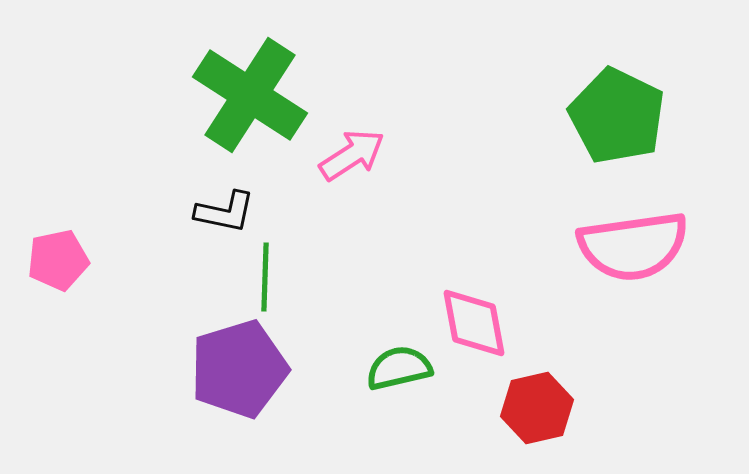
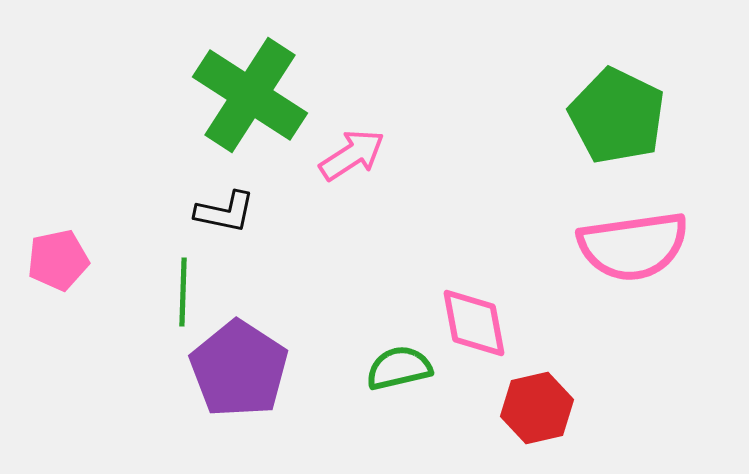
green line: moved 82 px left, 15 px down
purple pentagon: rotated 22 degrees counterclockwise
